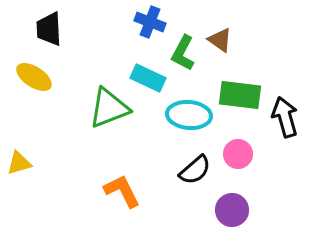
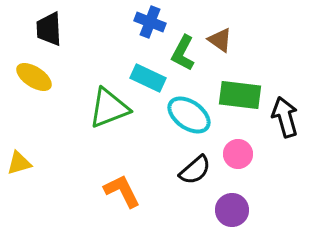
cyan ellipse: rotated 30 degrees clockwise
